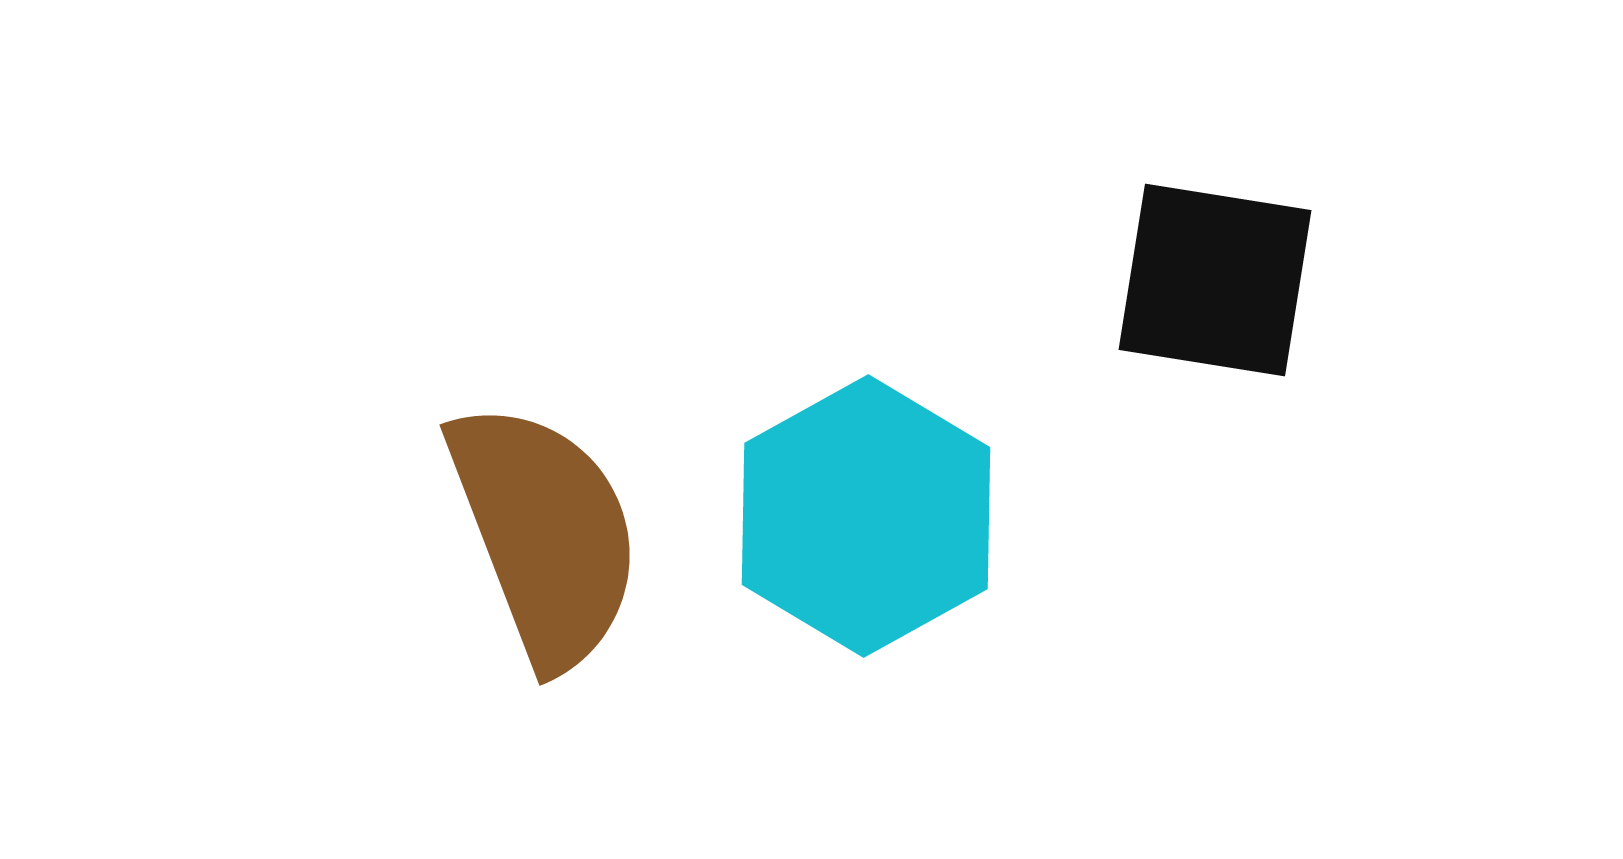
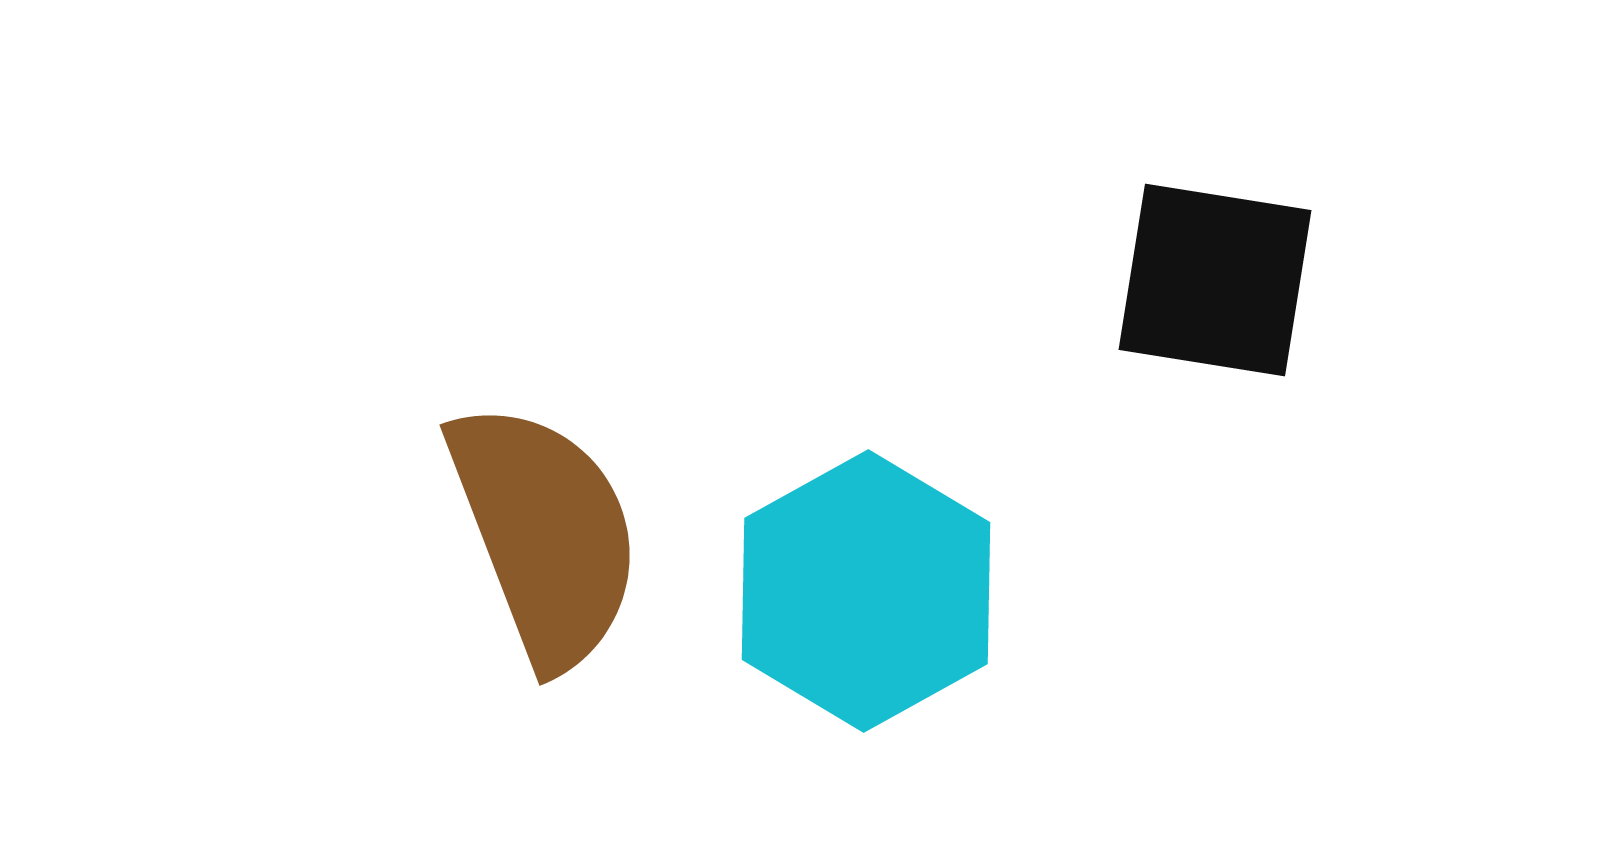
cyan hexagon: moved 75 px down
